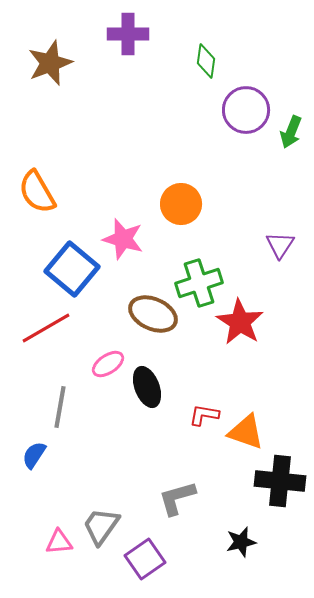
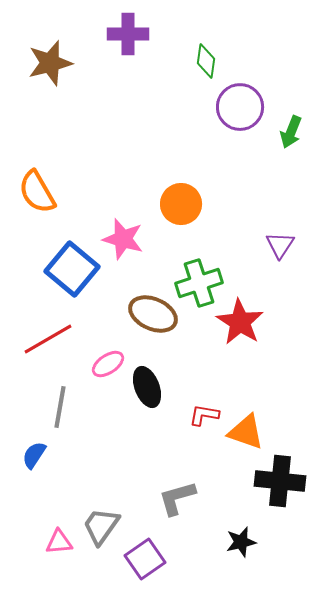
brown star: rotated 6 degrees clockwise
purple circle: moved 6 px left, 3 px up
red line: moved 2 px right, 11 px down
